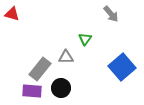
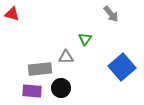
gray rectangle: rotated 45 degrees clockwise
